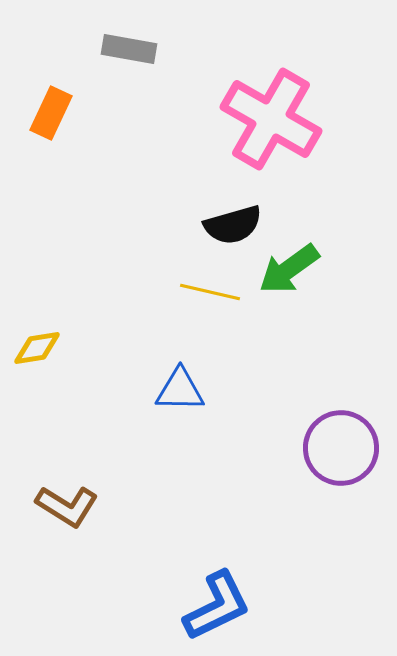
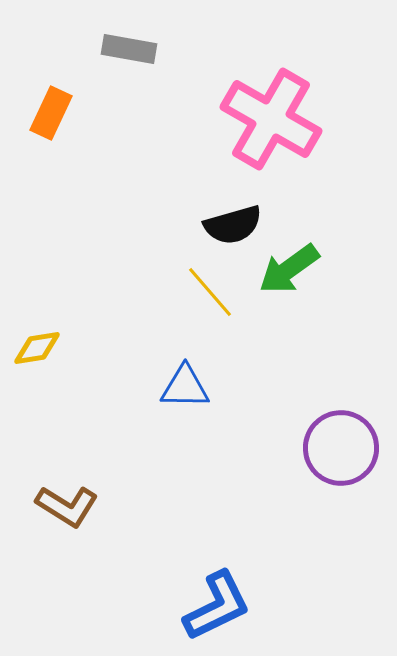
yellow line: rotated 36 degrees clockwise
blue triangle: moved 5 px right, 3 px up
